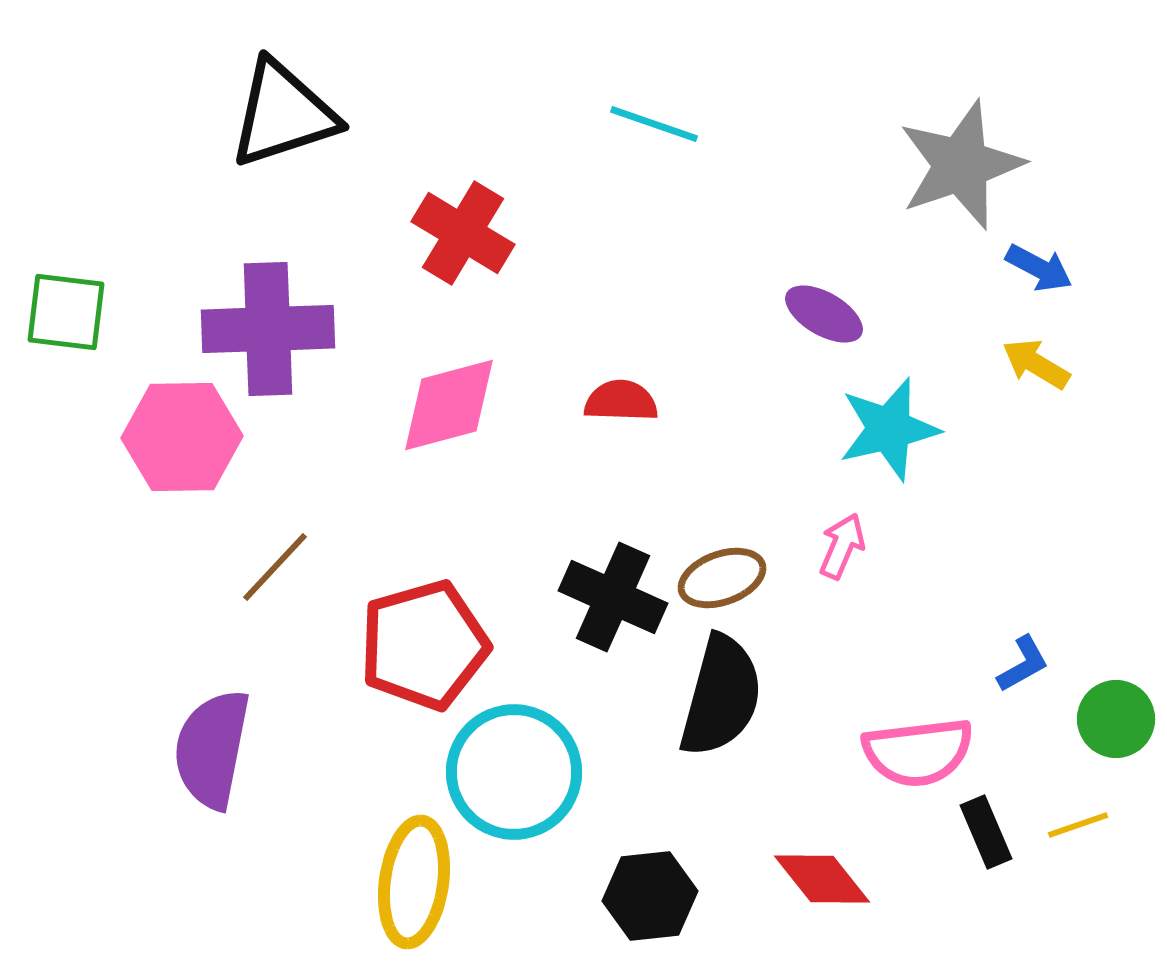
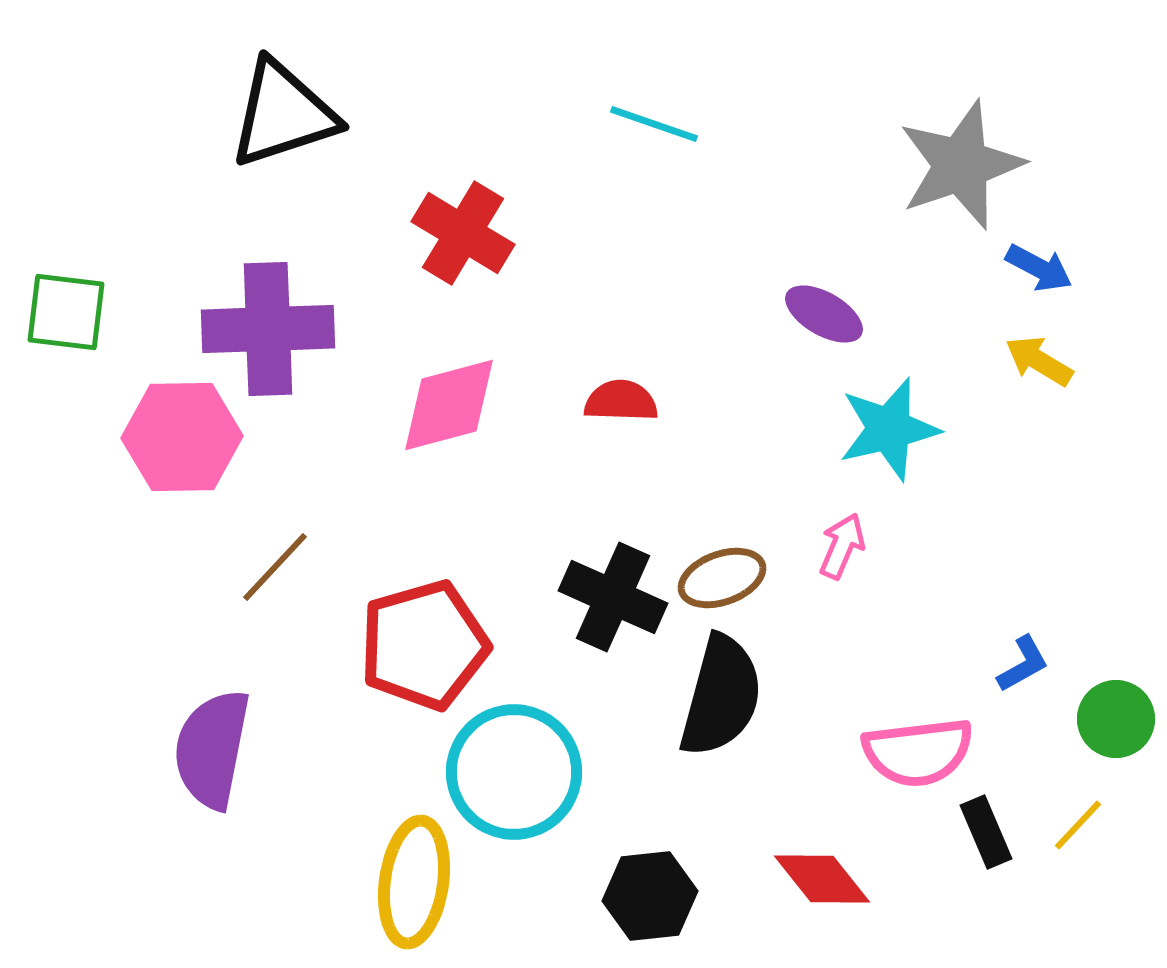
yellow arrow: moved 3 px right, 3 px up
yellow line: rotated 28 degrees counterclockwise
